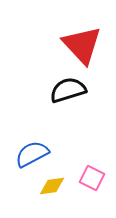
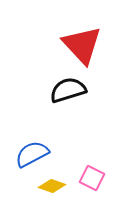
yellow diamond: rotated 28 degrees clockwise
